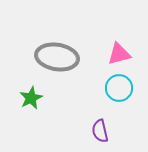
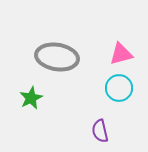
pink triangle: moved 2 px right
